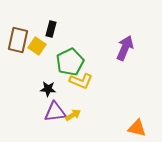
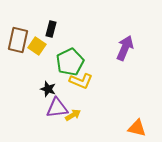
black star: rotated 14 degrees clockwise
purple triangle: moved 2 px right, 4 px up
